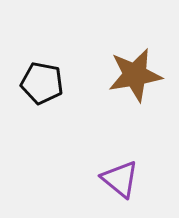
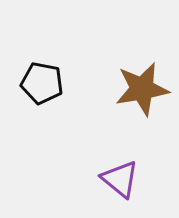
brown star: moved 7 px right, 14 px down
